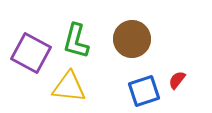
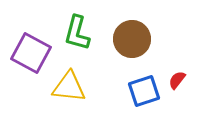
green L-shape: moved 1 px right, 8 px up
